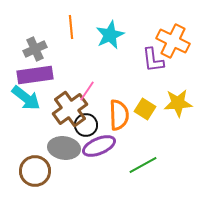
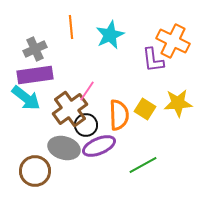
gray ellipse: rotated 8 degrees clockwise
